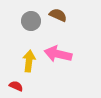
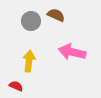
brown semicircle: moved 2 px left
pink arrow: moved 14 px right, 2 px up
